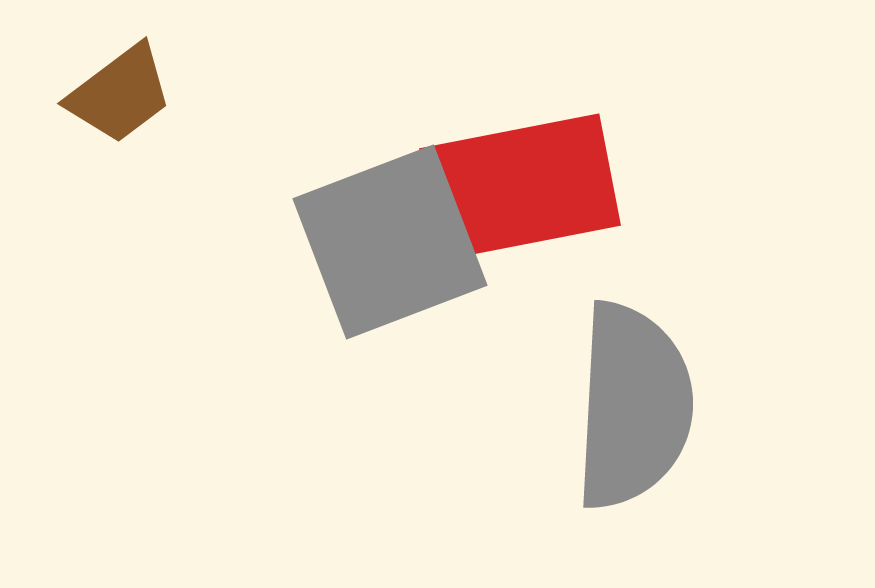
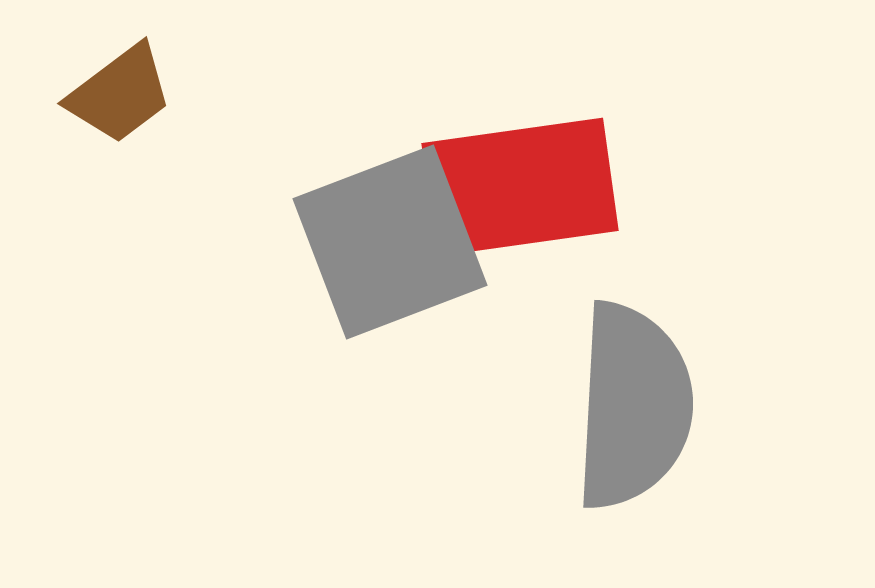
red rectangle: rotated 3 degrees clockwise
